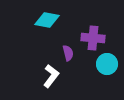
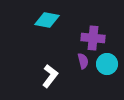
purple semicircle: moved 15 px right, 8 px down
white L-shape: moved 1 px left
